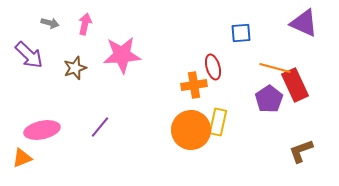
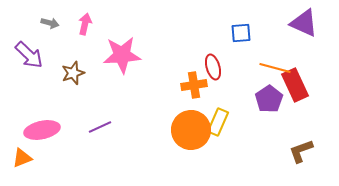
brown star: moved 2 px left, 5 px down
yellow rectangle: rotated 12 degrees clockwise
purple line: rotated 25 degrees clockwise
